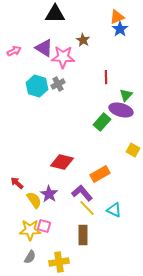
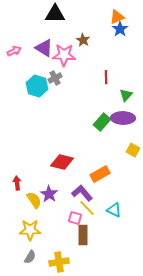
pink star: moved 1 px right, 2 px up
gray cross: moved 3 px left, 6 px up
purple ellipse: moved 2 px right, 8 px down; rotated 15 degrees counterclockwise
red arrow: rotated 40 degrees clockwise
pink square: moved 31 px right, 8 px up
